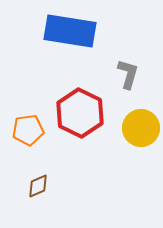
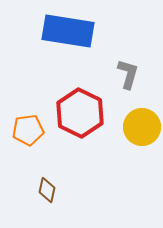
blue rectangle: moved 2 px left
yellow circle: moved 1 px right, 1 px up
brown diamond: moved 9 px right, 4 px down; rotated 55 degrees counterclockwise
